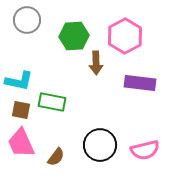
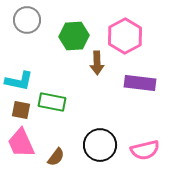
brown arrow: moved 1 px right
